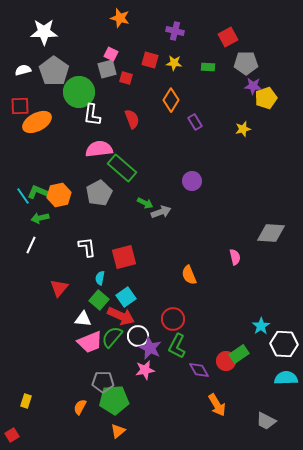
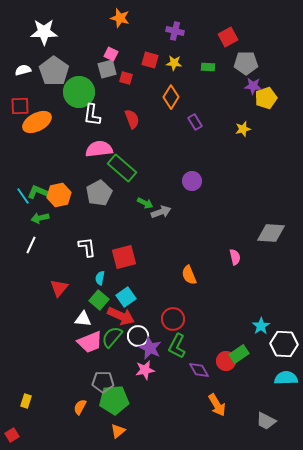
orange diamond at (171, 100): moved 3 px up
